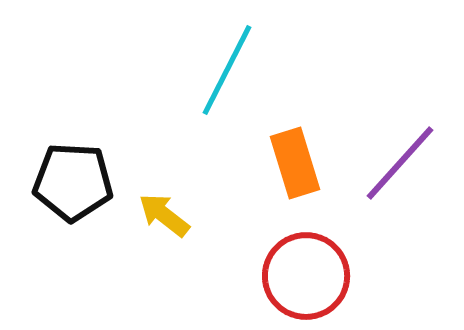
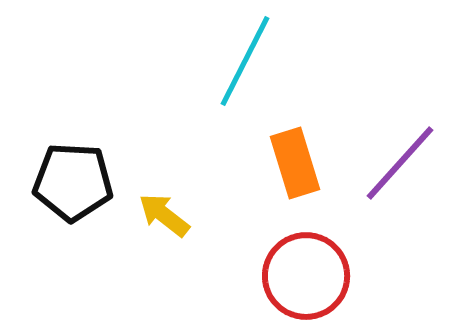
cyan line: moved 18 px right, 9 px up
